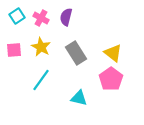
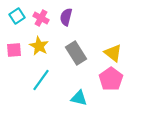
yellow star: moved 2 px left, 1 px up
